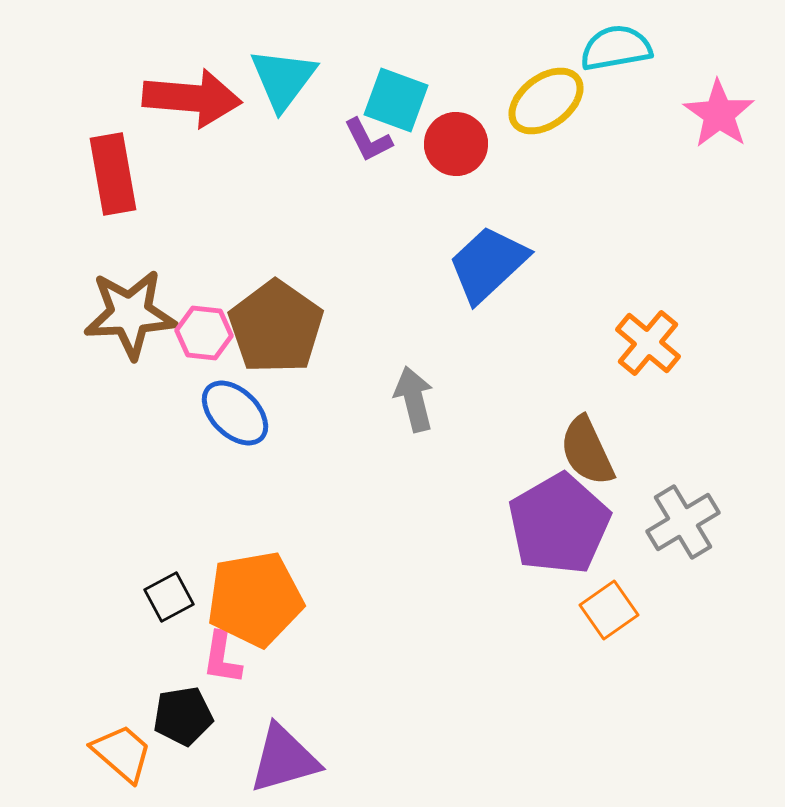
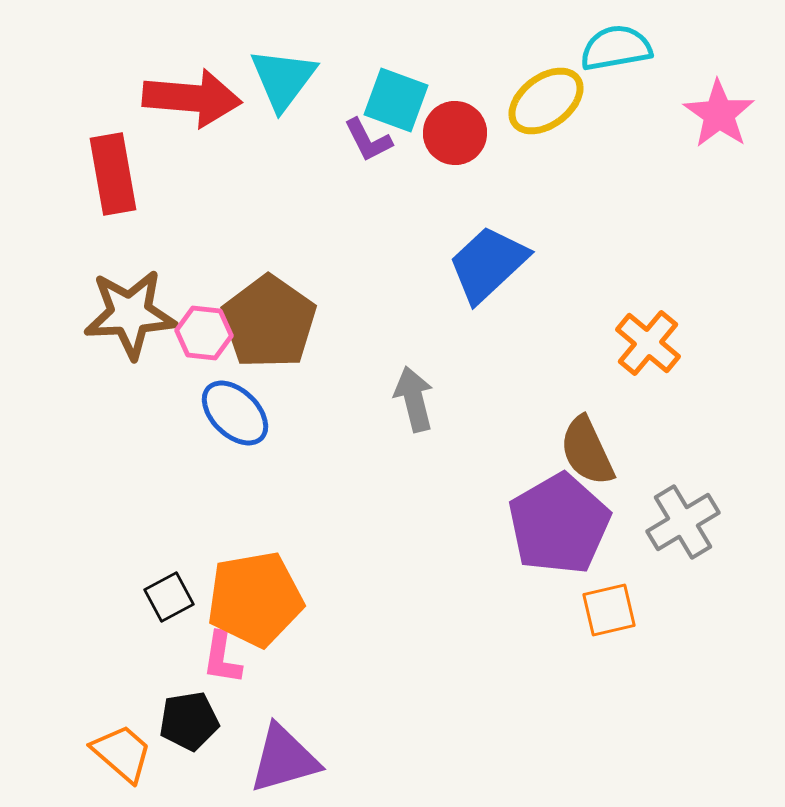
red circle: moved 1 px left, 11 px up
brown pentagon: moved 7 px left, 5 px up
orange square: rotated 22 degrees clockwise
black pentagon: moved 6 px right, 5 px down
